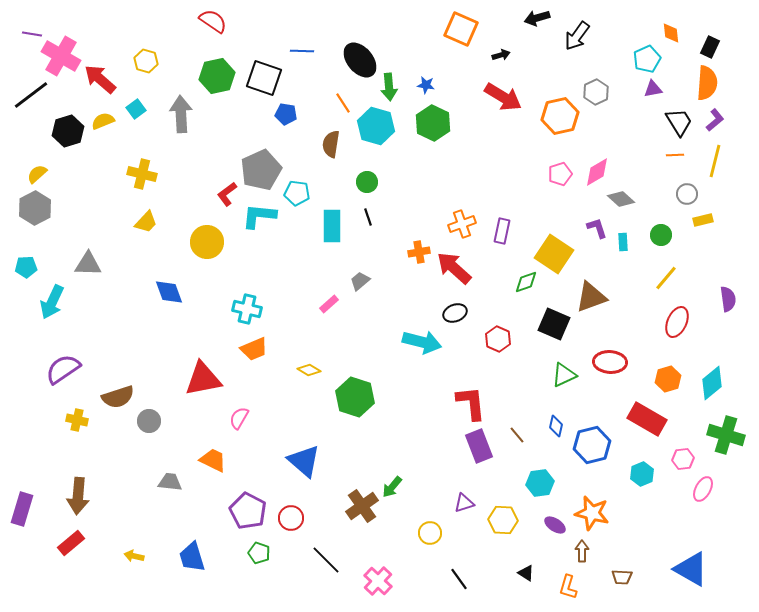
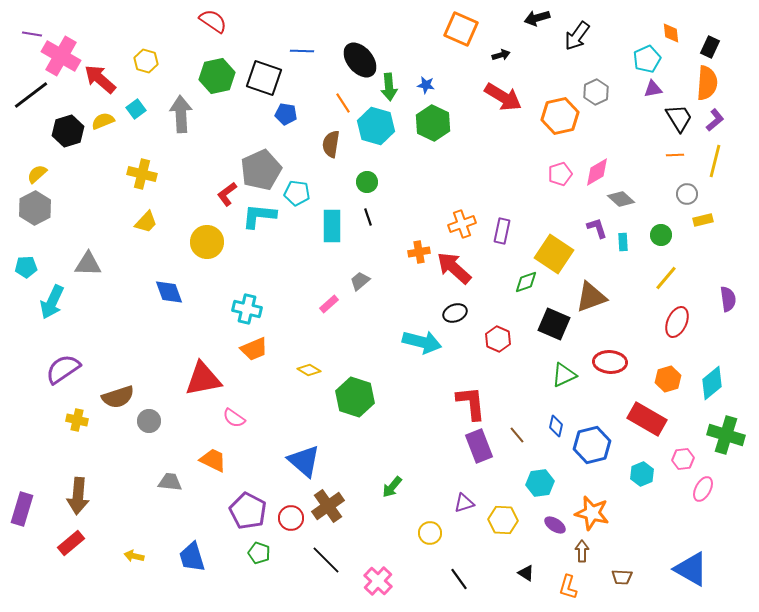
black trapezoid at (679, 122): moved 4 px up
pink semicircle at (239, 418): moved 5 px left; rotated 85 degrees counterclockwise
brown cross at (362, 506): moved 34 px left
